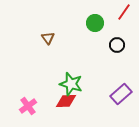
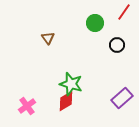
purple rectangle: moved 1 px right, 4 px down
red diamond: rotated 30 degrees counterclockwise
pink cross: moved 1 px left
